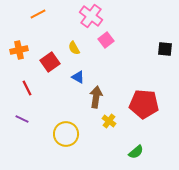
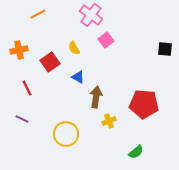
pink cross: moved 1 px up
yellow cross: rotated 32 degrees clockwise
